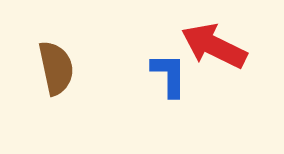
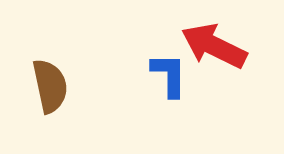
brown semicircle: moved 6 px left, 18 px down
